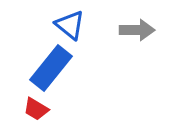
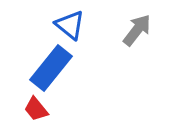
gray arrow: rotated 52 degrees counterclockwise
red trapezoid: rotated 20 degrees clockwise
